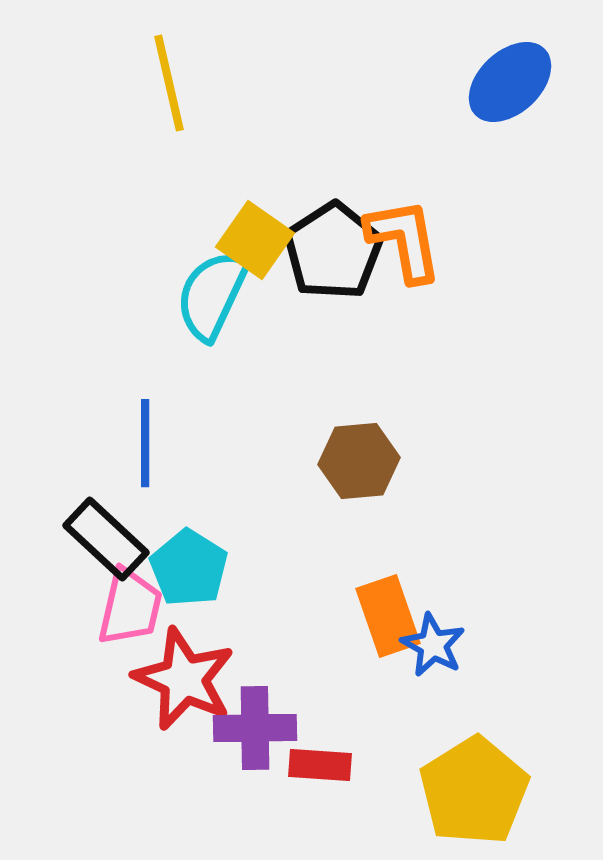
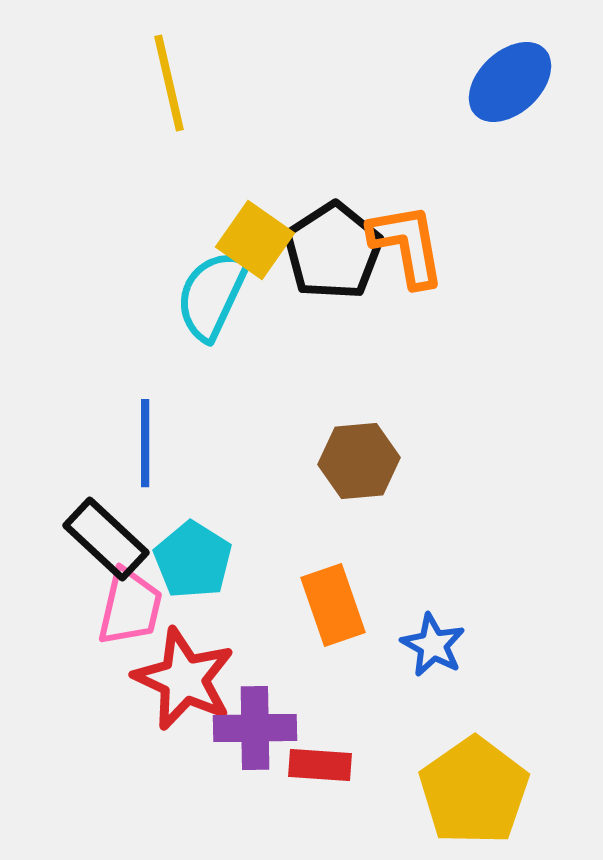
orange L-shape: moved 3 px right, 5 px down
cyan pentagon: moved 4 px right, 8 px up
orange rectangle: moved 55 px left, 11 px up
yellow pentagon: rotated 3 degrees counterclockwise
